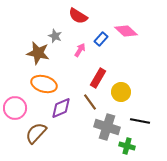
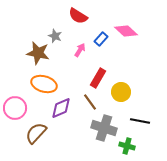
gray cross: moved 3 px left, 1 px down
